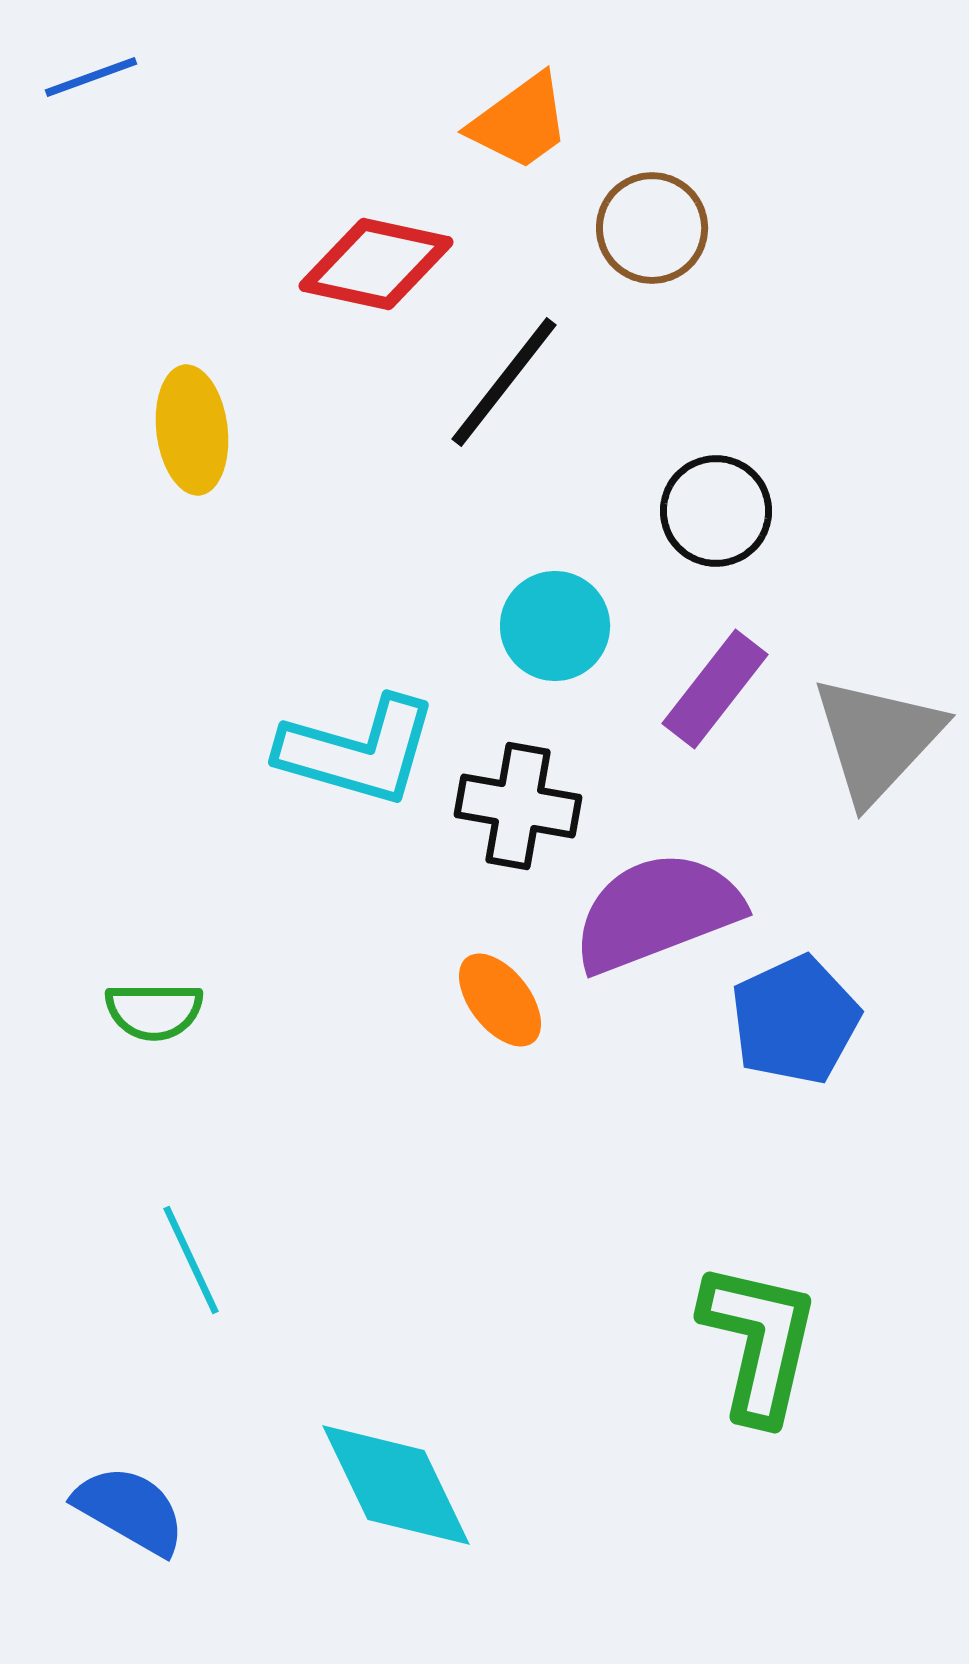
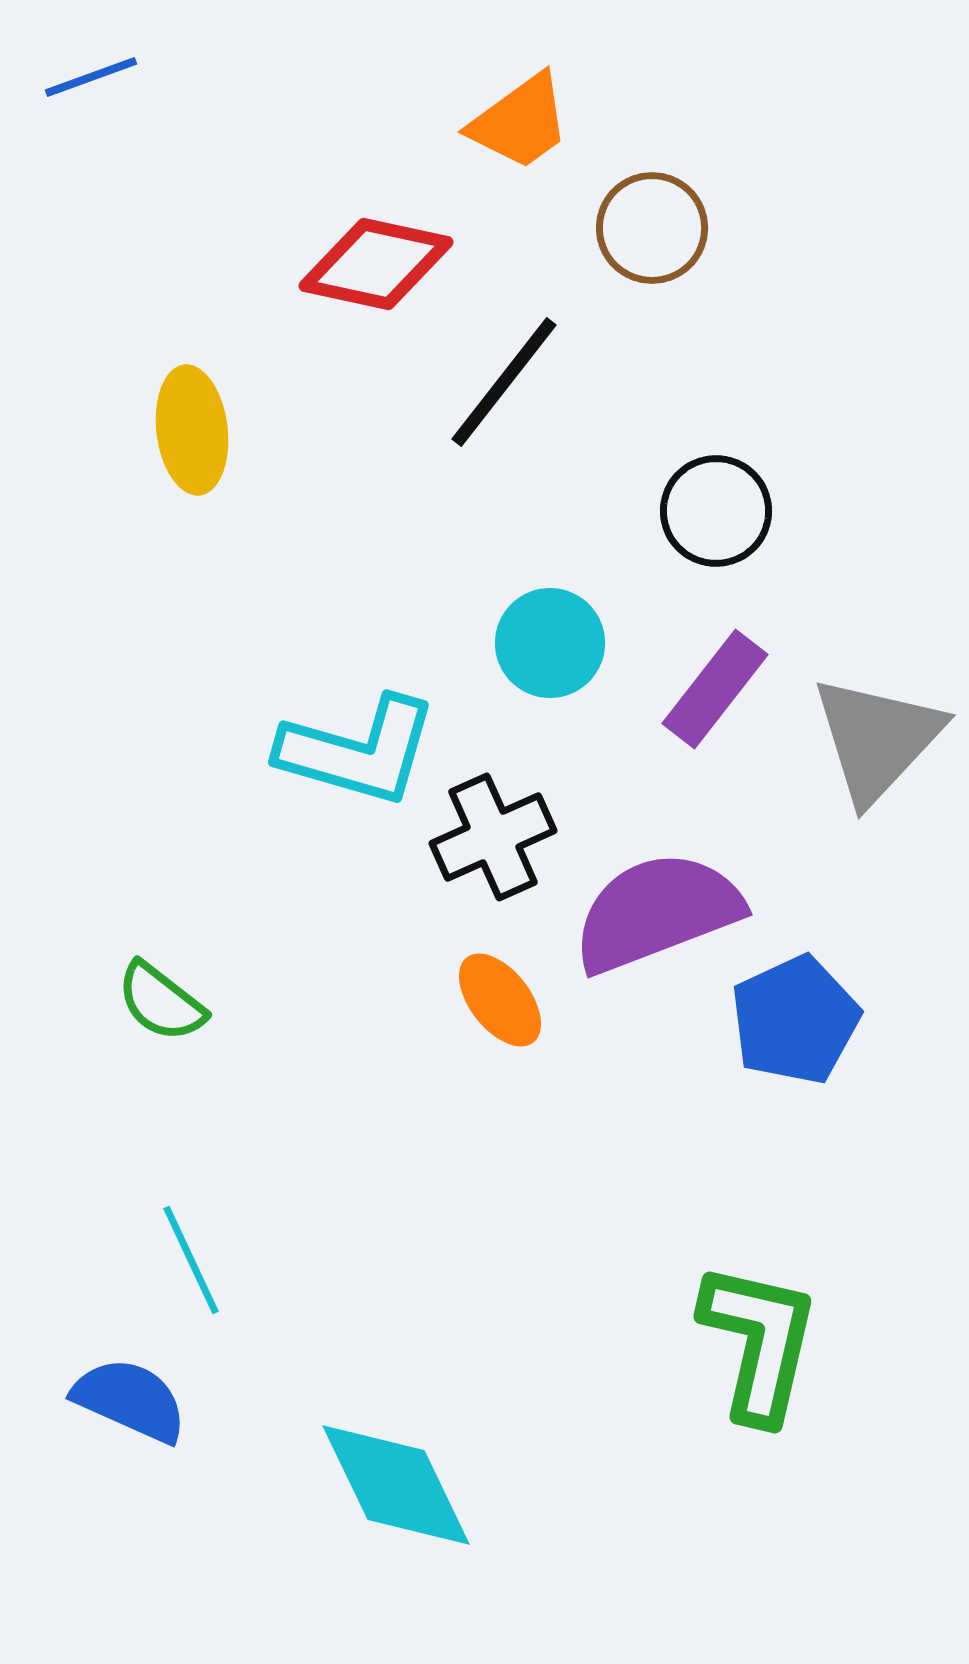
cyan circle: moved 5 px left, 17 px down
black cross: moved 25 px left, 31 px down; rotated 34 degrees counterclockwise
green semicircle: moved 7 px right, 9 px up; rotated 38 degrees clockwise
blue semicircle: moved 110 px up; rotated 6 degrees counterclockwise
